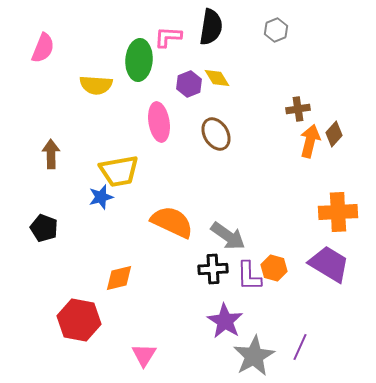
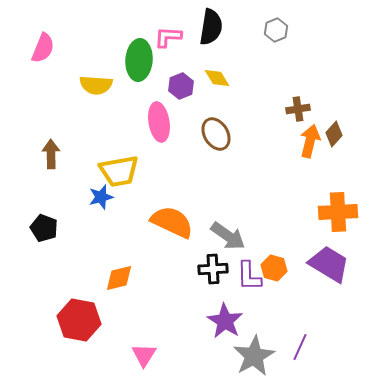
purple hexagon: moved 8 px left, 2 px down
